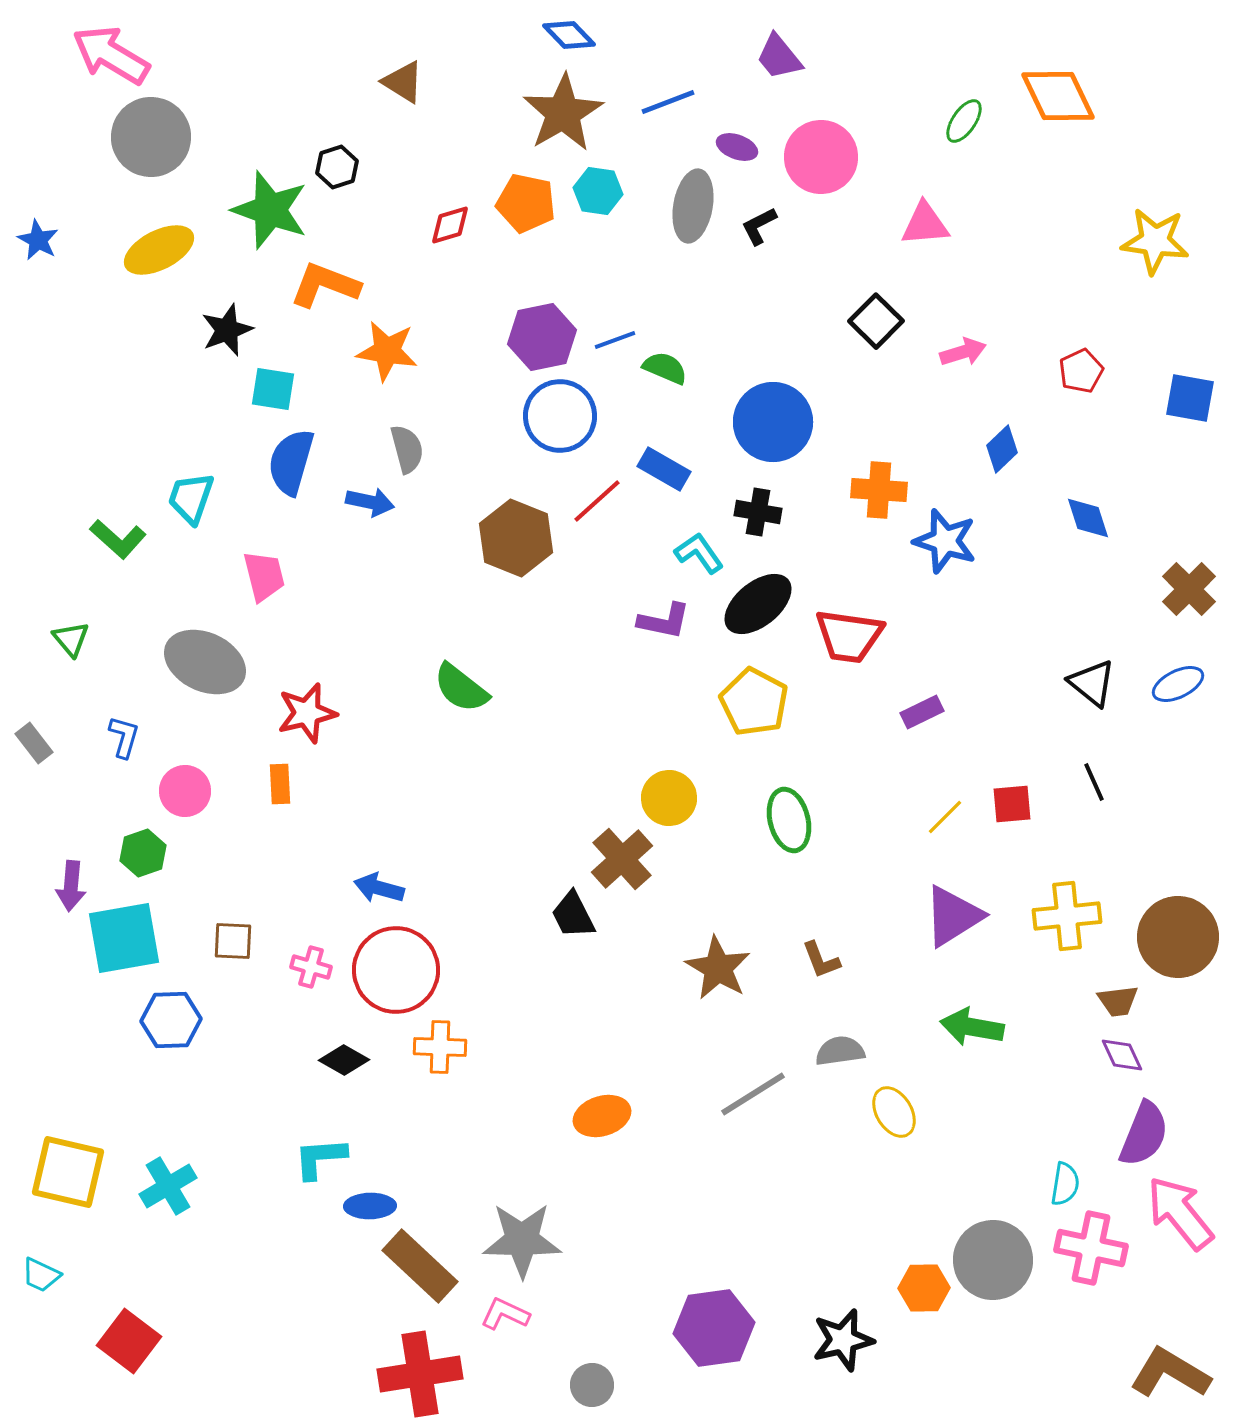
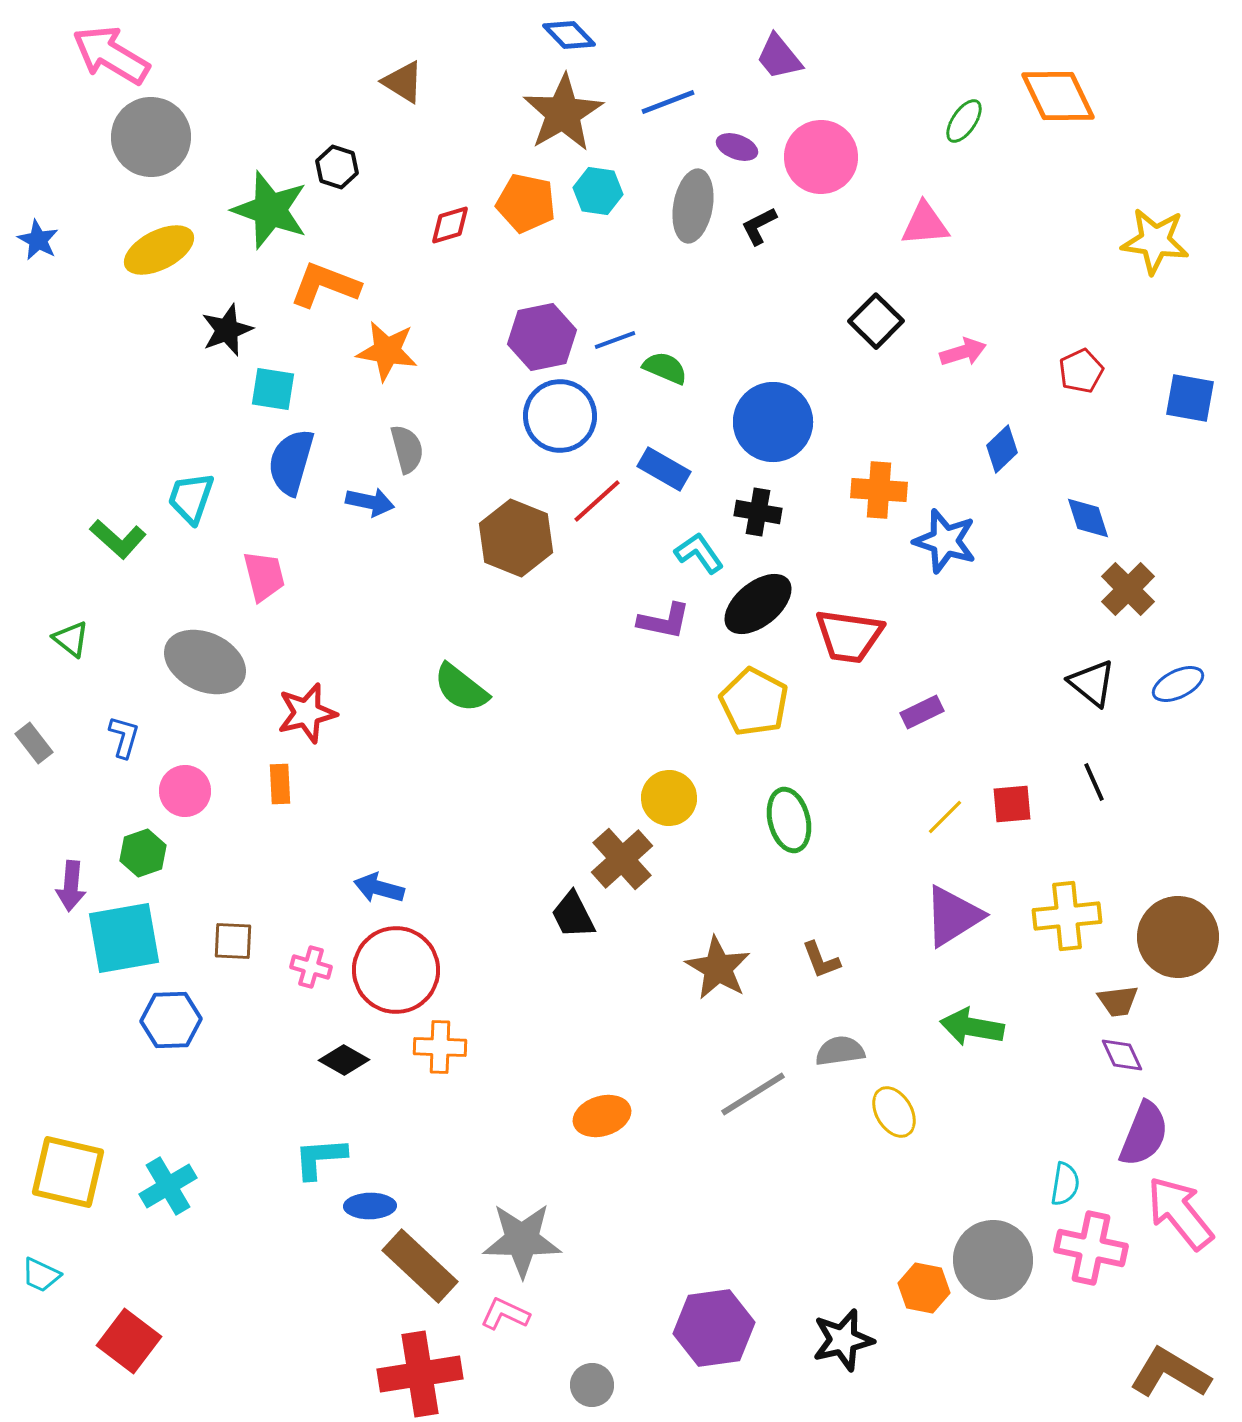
black hexagon at (337, 167): rotated 24 degrees counterclockwise
brown cross at (1189, 589): moved 61 px left
green triangle at (71, 639): rotated 12 degrees counterclockwise
orange hexagon at (924, 1288): rotated 12 degrees clockwise
